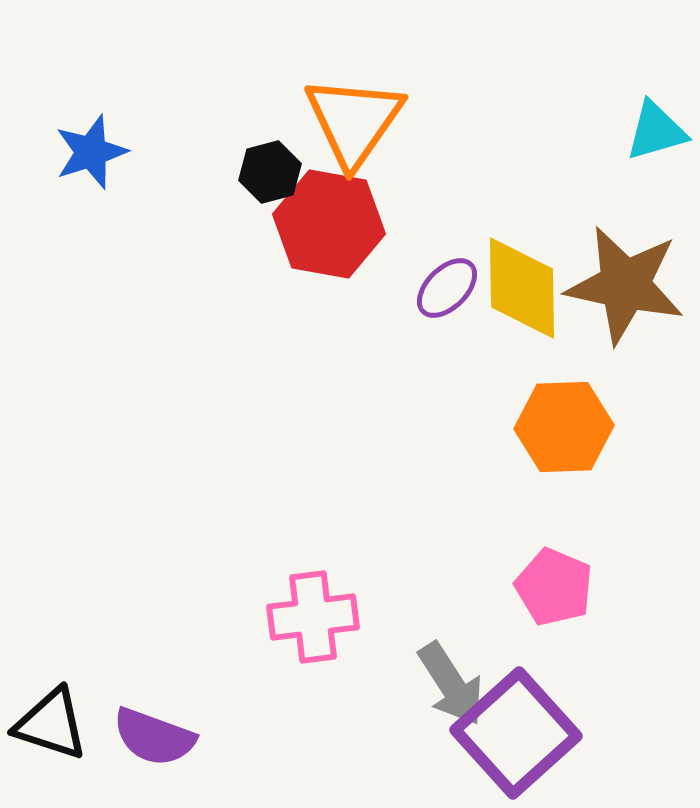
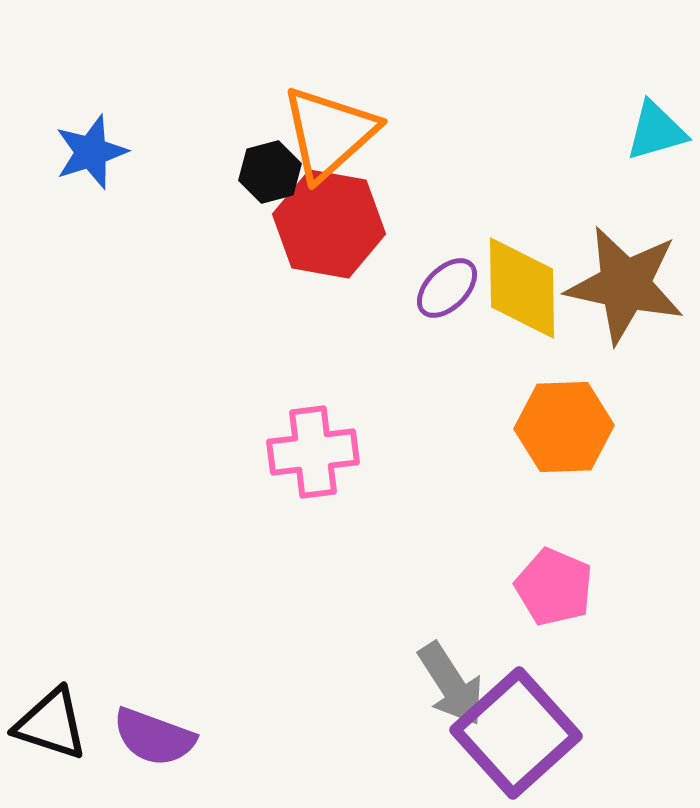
orange triangle: moved 25 px left, 12 px down; rotated 13 degrees clockwise
pink cross: moved 165 px up
